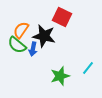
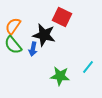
orange semicircle: moved 8 px left, 4 px up
black star: moved 1 px up
green semicircle: moved 4 px left; rotated 12 degrees clockwise
cyan line: moved 1 px up
green star: rotated 24 degrees clockwise
